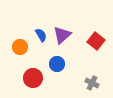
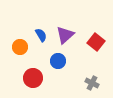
purple triangle: moved 3 px right
red square: moved 1 px down
blue circle: moved 1 px right, 3 px up
